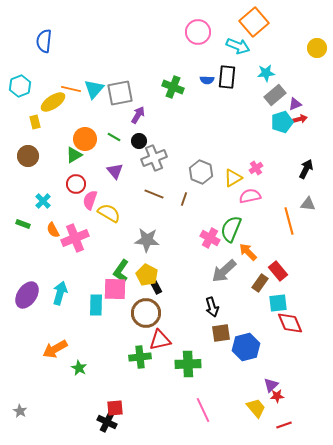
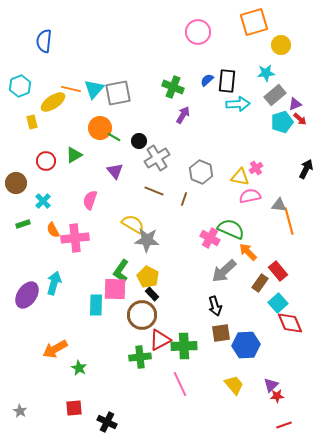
orange square at (254, 22): rotated 24 degrees clockwise
cyan arrow at (238, 46): moved 58 px down; rotated 25 degrees counterclockwise
yellow circle at (317, 48): moved 36 px left, 3 px up
black rectangle at (227, 77): moved 4 px down
blue semicircle at (207, 80): rotated 136 degrees clockwise
gray square at (120, 93): moved 2 px left
purple arrow at (138, 115): moved 45 px right
red arrow at (300, 119): rotated 56 degrees clockwise
yellow rectangle at (35, 122): moved 3 px left
orange circle at (85, 139): moved 15 px right, 11 px up
brown circle at (28, 156): moved 12 px left, 27 px down
gray cross at (154, 158): moved 3 px right; rotated 10 degrees counterclockwise
yellow triangle at (233, 178): moved 7 px right, 1 px up; rotated 42 degrees clockwise
red circle at (76, 184): moved 30 px left, 23 px up
brown line at (154, 194): moved 3 px up
gray triangle at (308, 204): moved 29 px left, 1 px down
yellow semicircle at (109, 213): moved 24 px right, 11 px down
green rectangle at (23, 224): rotated 40 degrees counterclockwise
green semicircle at (231, 229): rotated 92 degrees clockwise
pink cross at (75, 238): rotated 16 degrees clockwise
yellow pentagon at (147, 275): moved 1 px right, 2 px down
black rectangle at (156, 287): moved 4 px left, 7 px down; rotated 16 degrees counterclockwise
cyan arrow at (60, 293): moved 6 px left, 10 px up
cyan square at (278, 303): rotated 36 degrees counterclockwise
black arrow at (212, 307): moved 3 px right, 1 px up
brown circle at (146, 313): moved 4 px left, 2 px down
red triangle at (160, 340): rotated 15 degrees counterclockwise
blue hexagon at (246, 347): moved 2 px up; rotated 12 degrees clockwise
green cross at (188, 364): moved 4 px left, 18 px up
red square at (115, 408): moved 41 px left
yellow trapezoid at (256, 408): moved 22 px left, 23 px up
pink line at (203, 410): moved 23 px left, 26 px up
